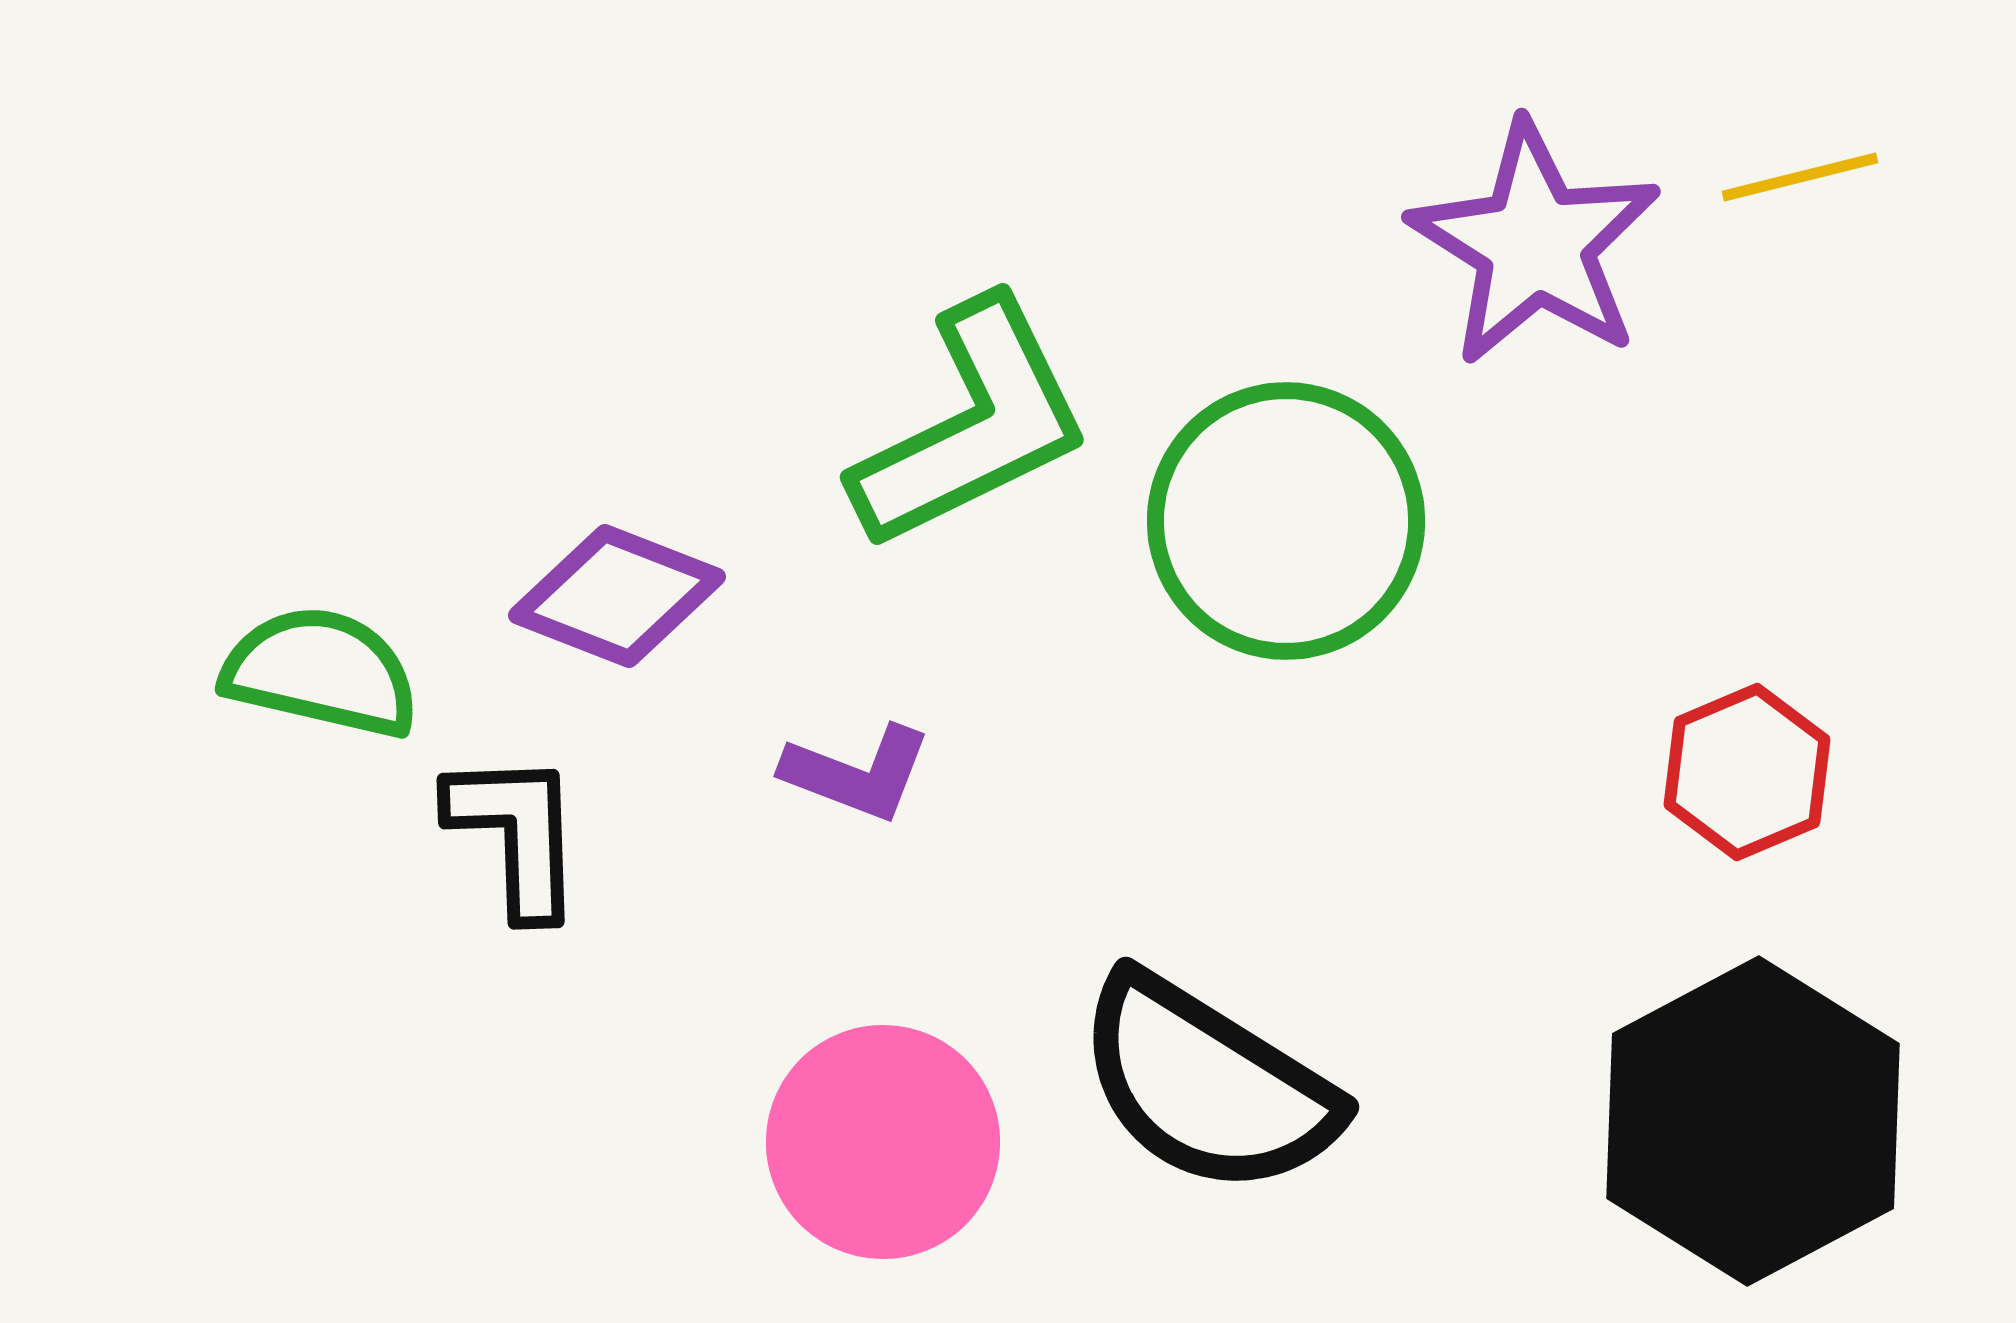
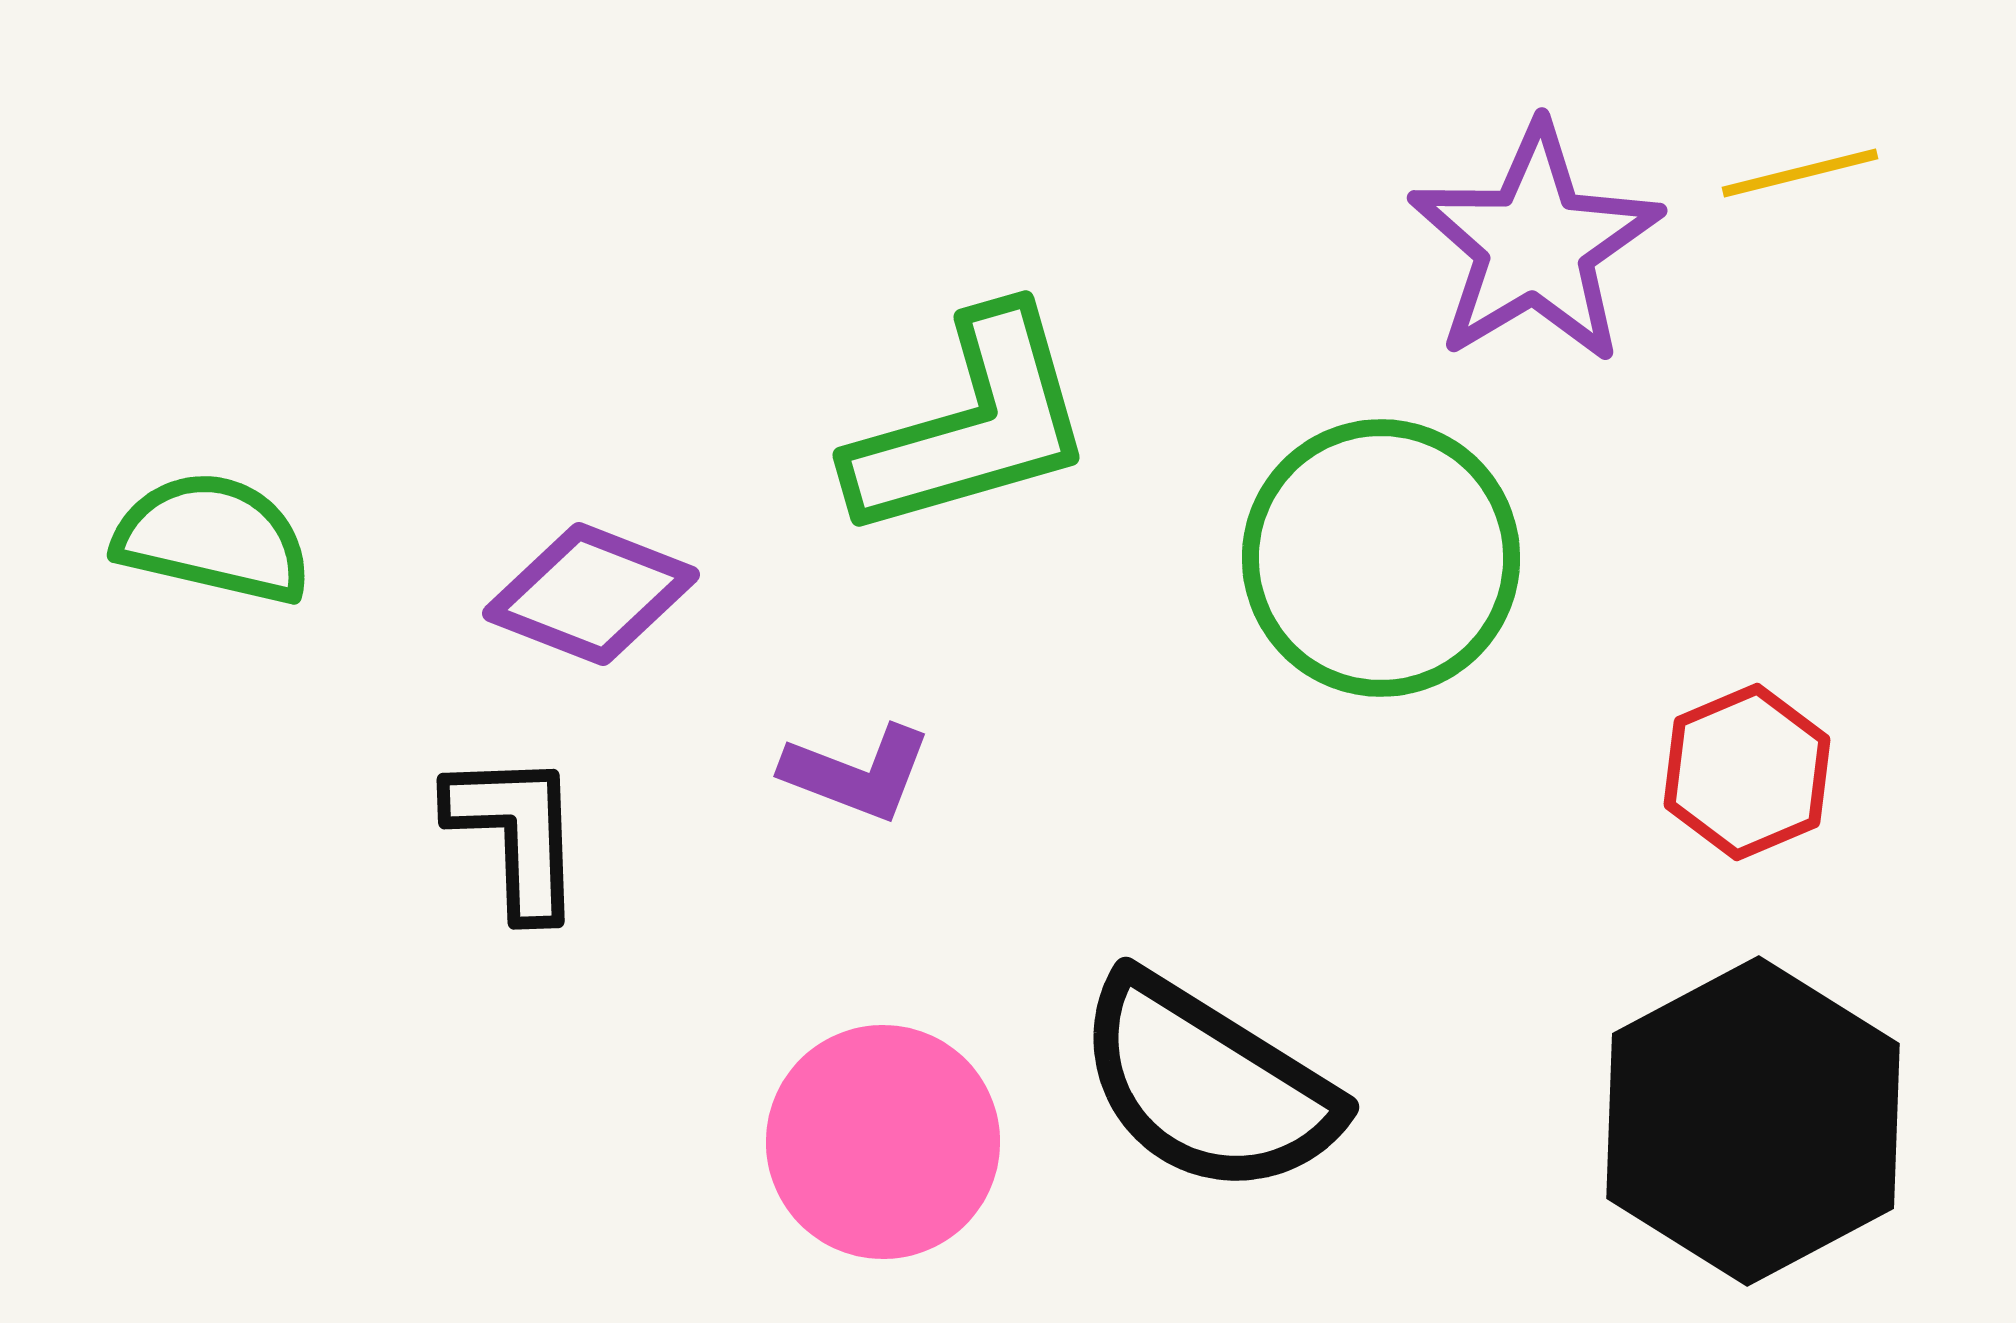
yellow line: moved 4 px up
purple star: rotated 9 degrees clockwise
green L-shape: rotated 10 degrees clockwise
green circle: moved 95 px right, 37 px down
purple diamond: moved 26 px left, 2 px up
green semicircle: moved 108 px left, 134 px up
